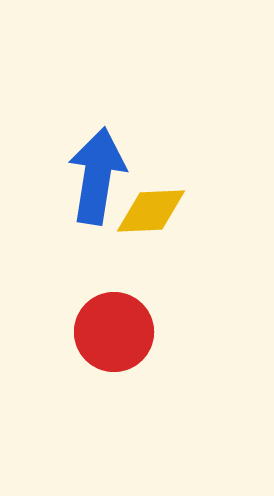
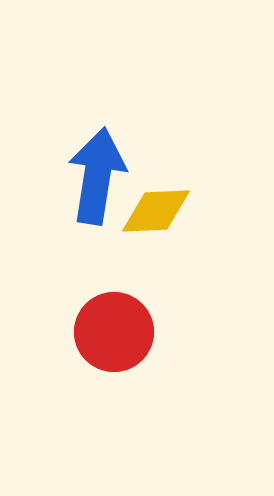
yellow diamond: moved 5 px right
